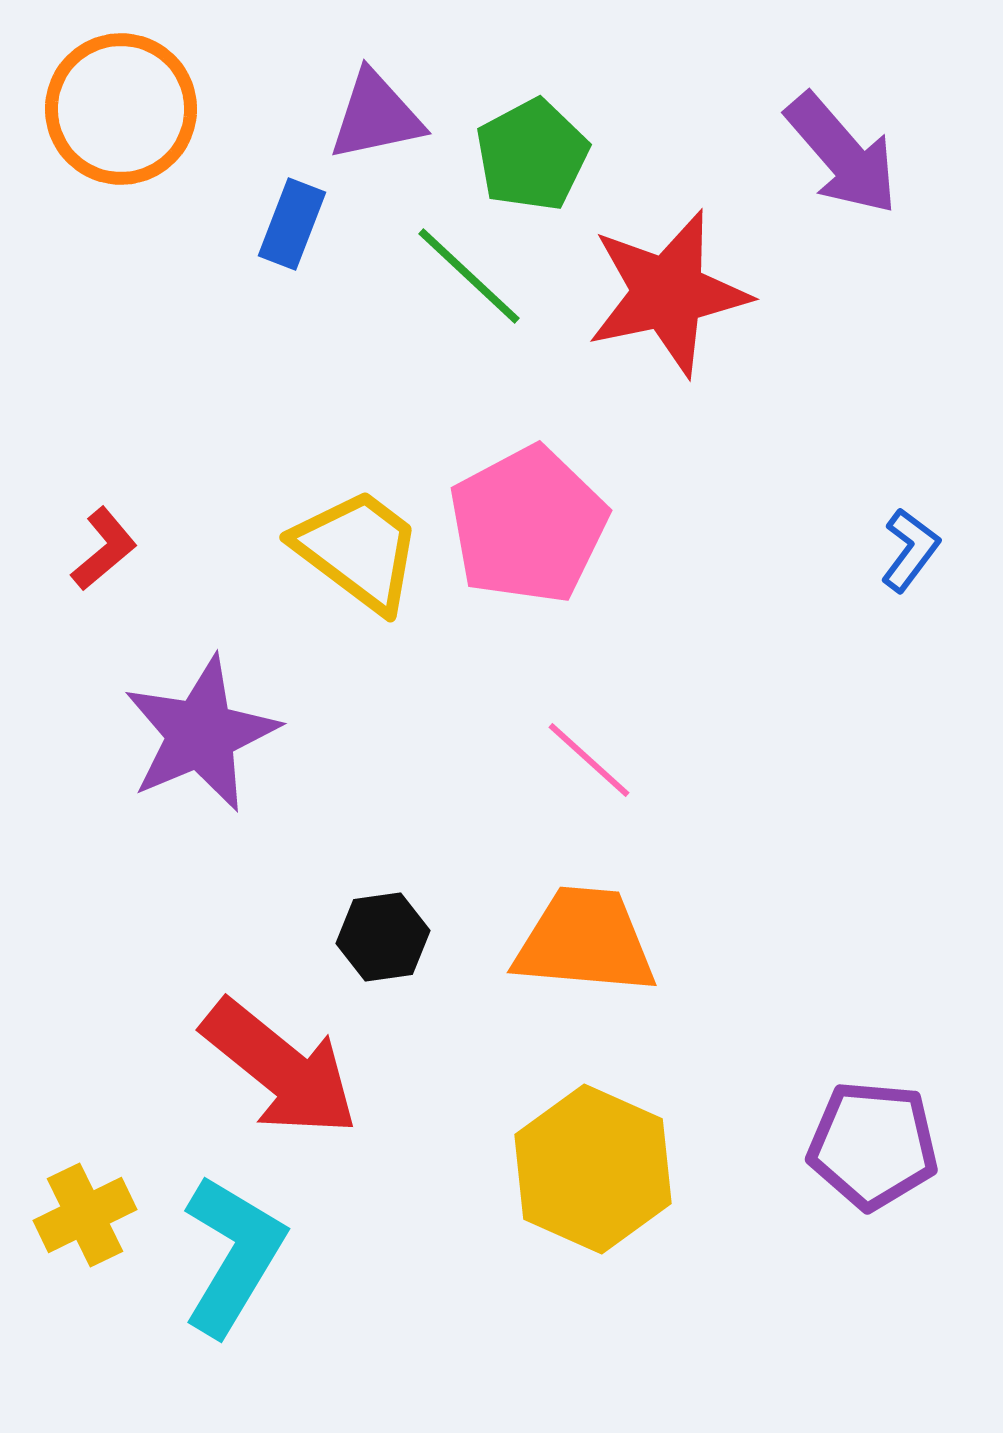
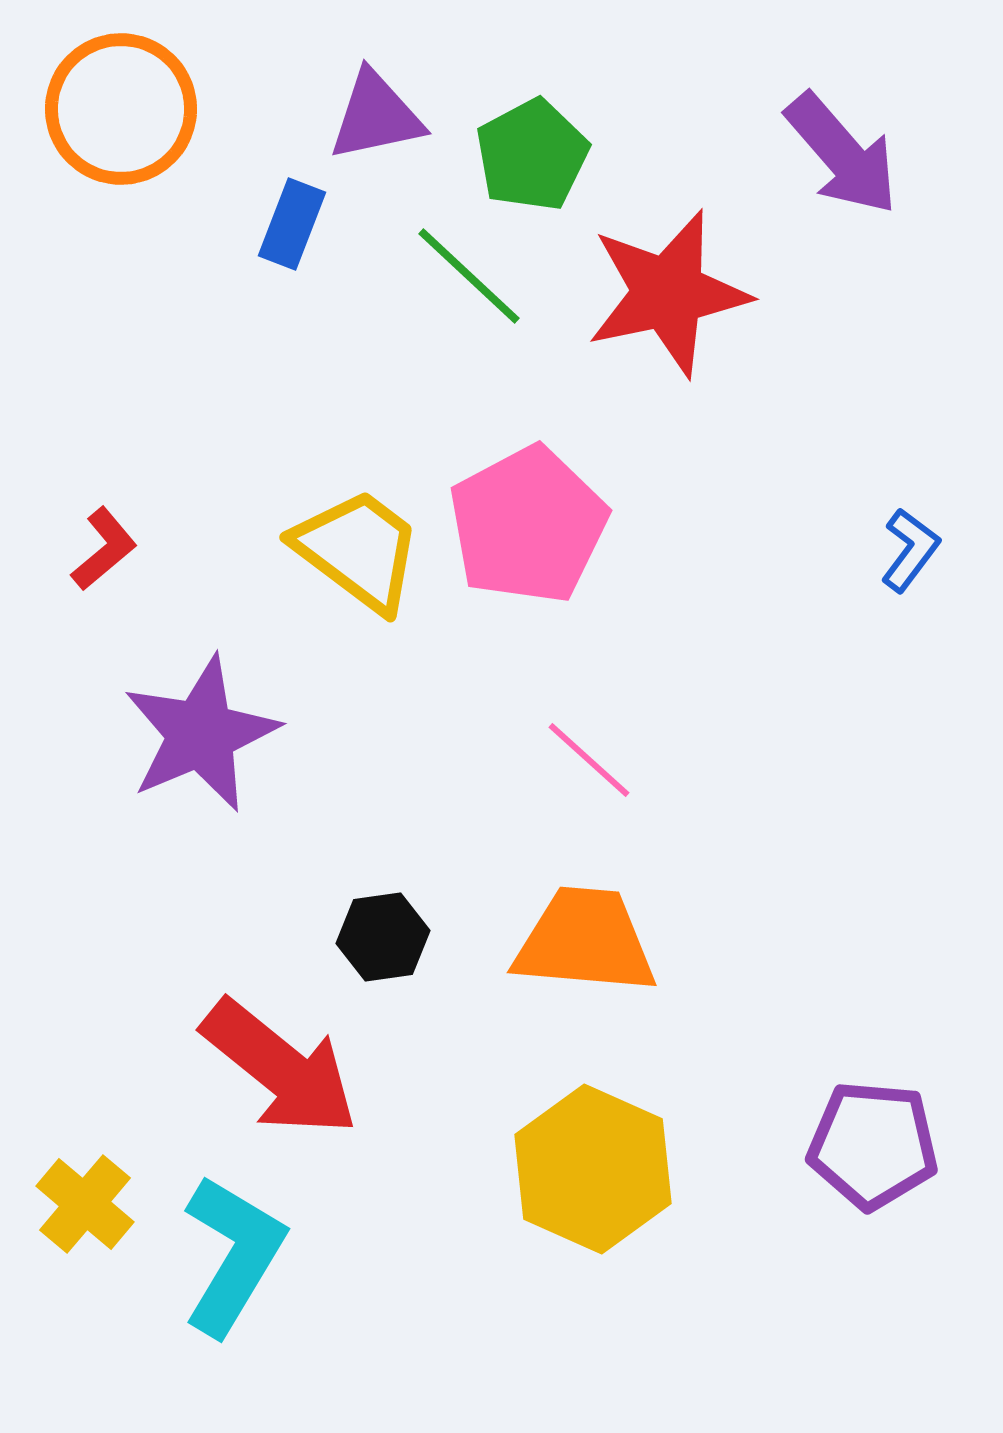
yellow cross: moved 11 px up; rotated 24 degrees counterclockwise
